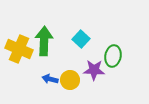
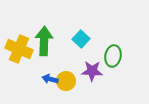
purple star: moved 2 px left, 1 px down
yellow circle: moved 4 px left, 1 px down
